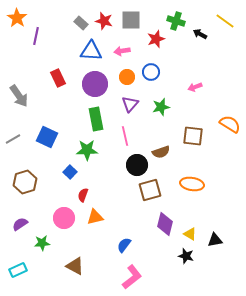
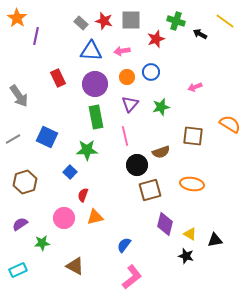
green rectangle at (96, 119): moved 2 px up
